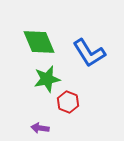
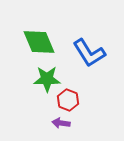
green star: rotated 12 degrees clockwise
red hexagon: moved 2 px up
purple arrow: moved 21 px right, 5 px up
